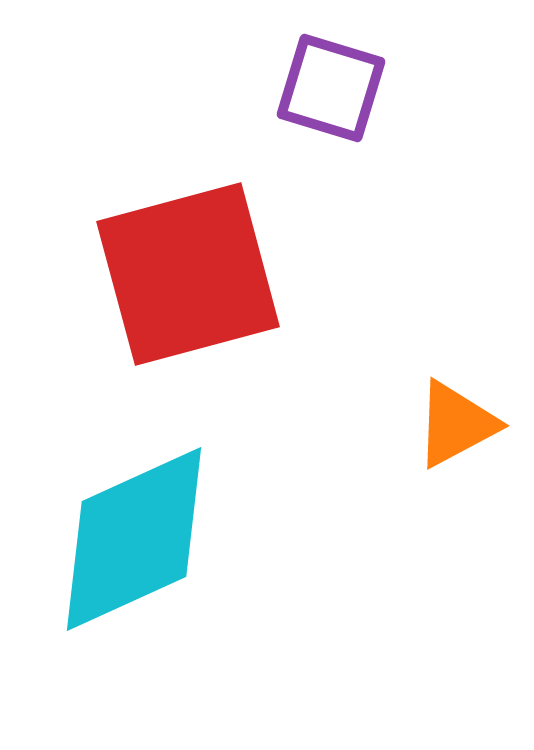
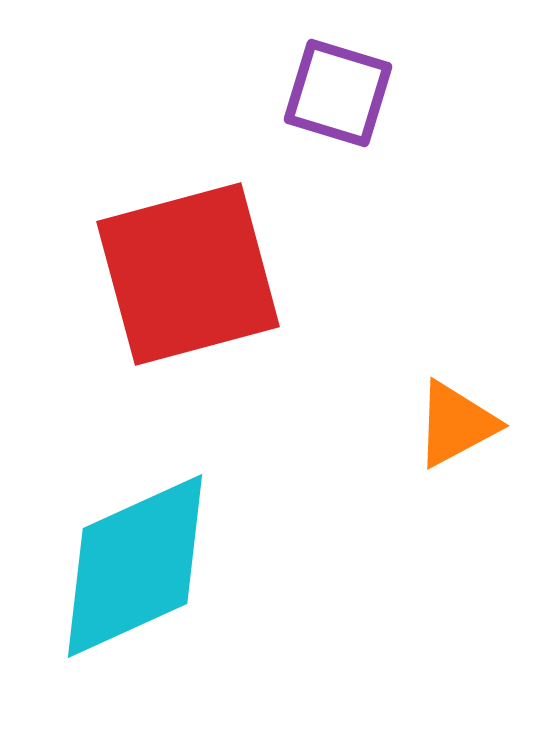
purple square: moved 7 px right, 5 px down
cyan diamond: moved 1 px right, 27 px down
